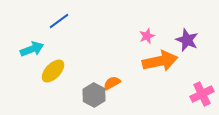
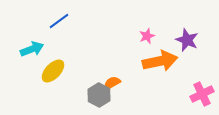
gray hexagon: moved 5 px right
